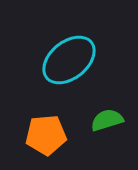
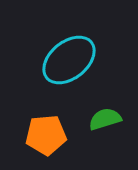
green semicircle: moved 2 px left, 1 px up
